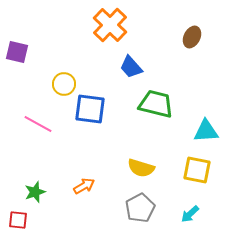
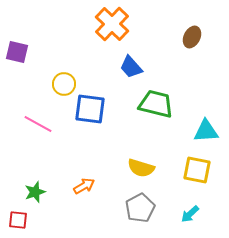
orange cross: moved 2 px right, 1 px up
